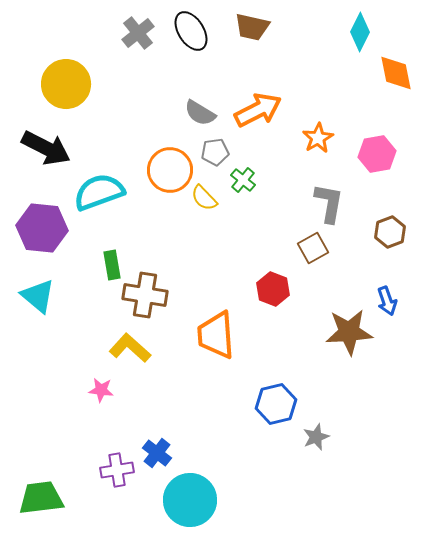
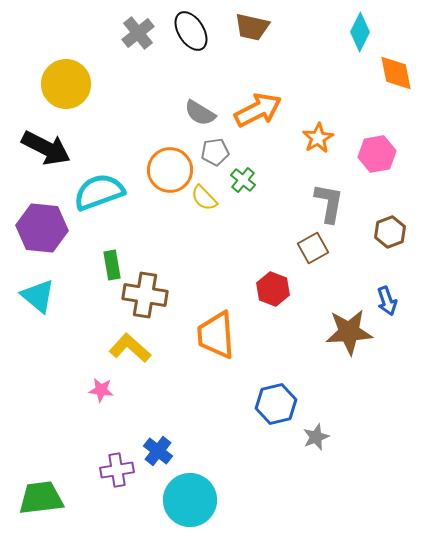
blue cross: moved 1 px right, 2 px up
